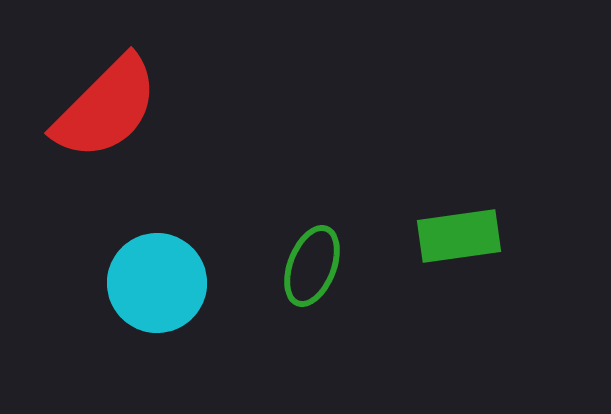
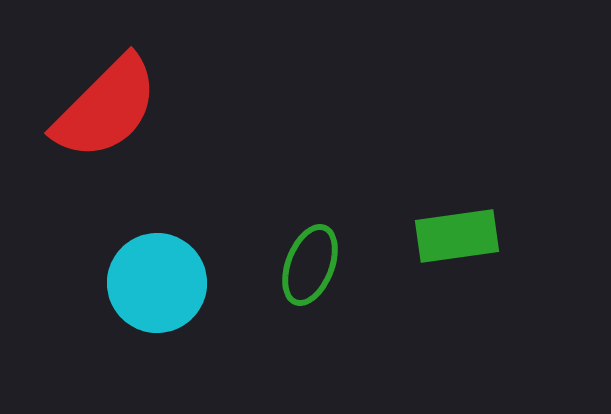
green rectangle: moved 2 px left
green ellipse: moved 2 px left, 1 px up
